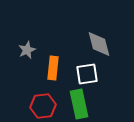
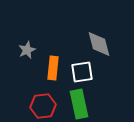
white square: moved 5 px left, 2 px up
